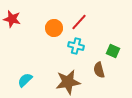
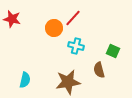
red line: moved 6 px left, 4 px up
cyan semicircle: rotated 147 degrees clockwise
